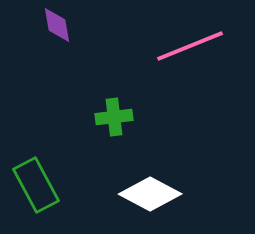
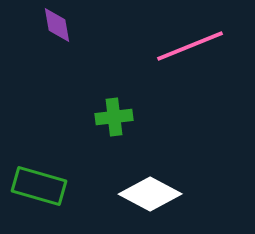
green rectangle: moved 3 px right, 1 px down; rotated 46 degrees counterclockwise
